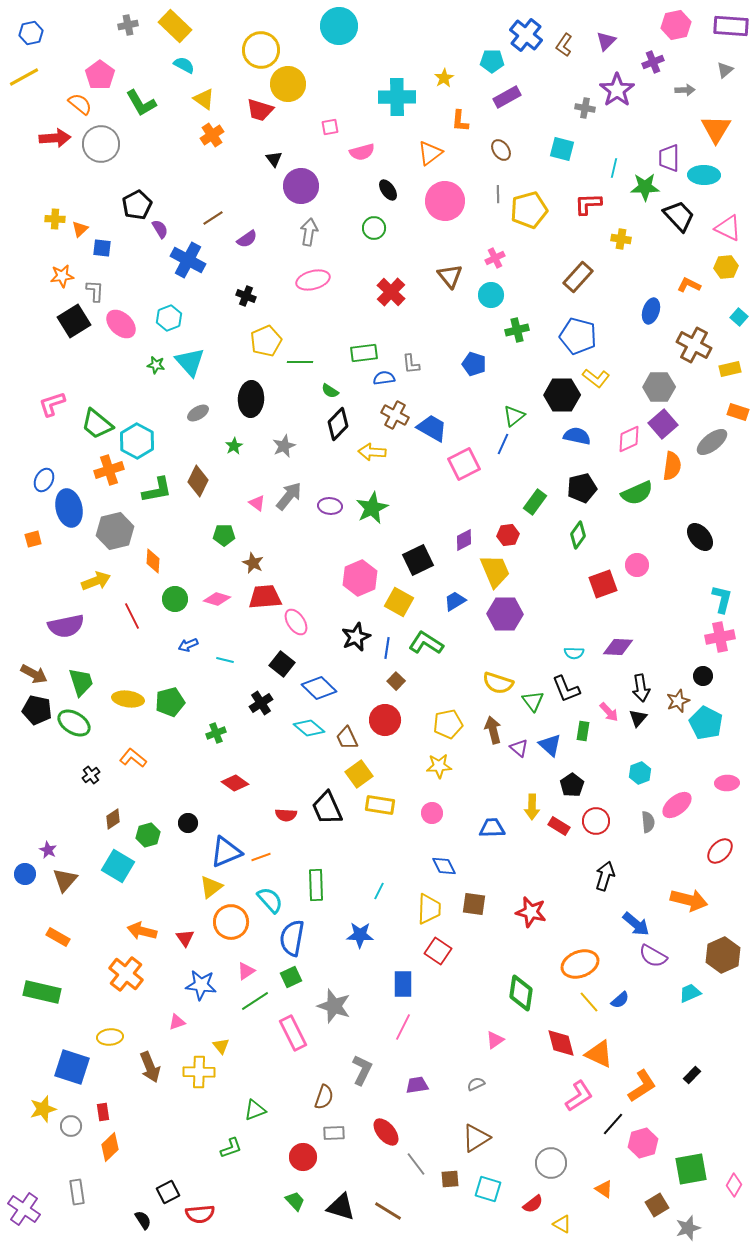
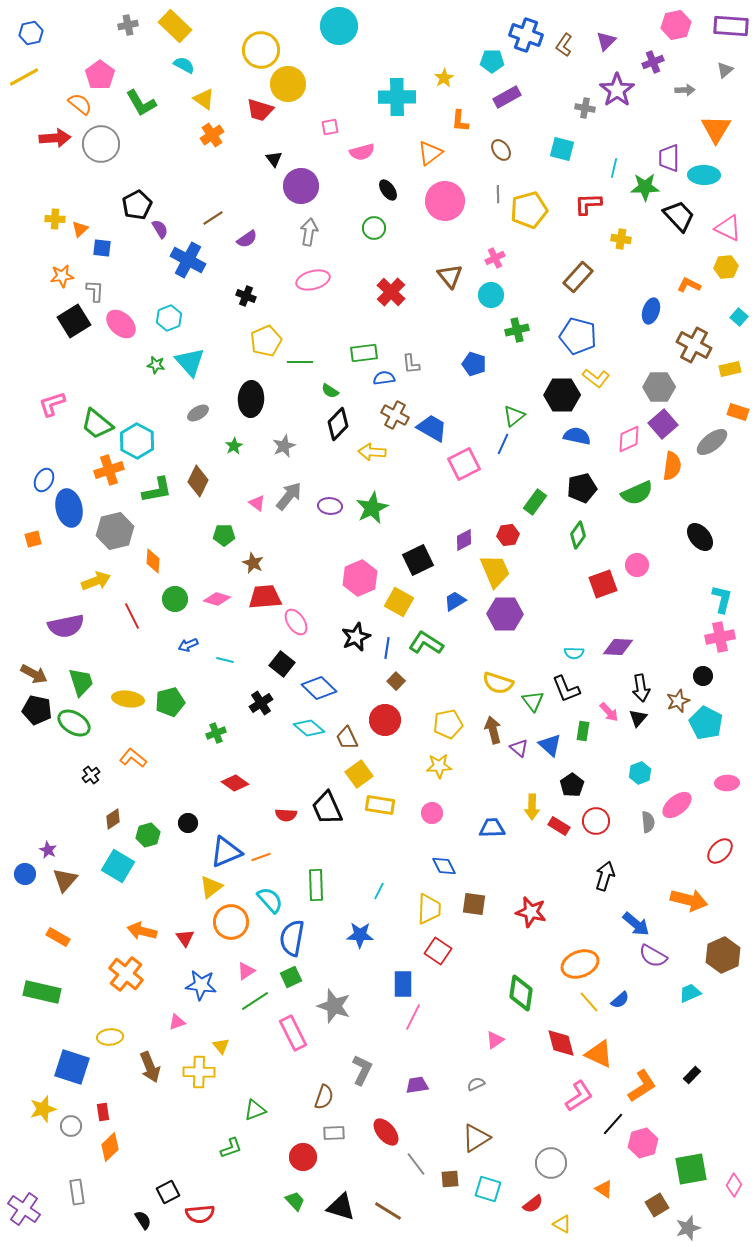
blue cross at (526, 35): rotated 20 degrees counterclockwise
pink line at (403, 1027): moved 10 px right, 10 px up
